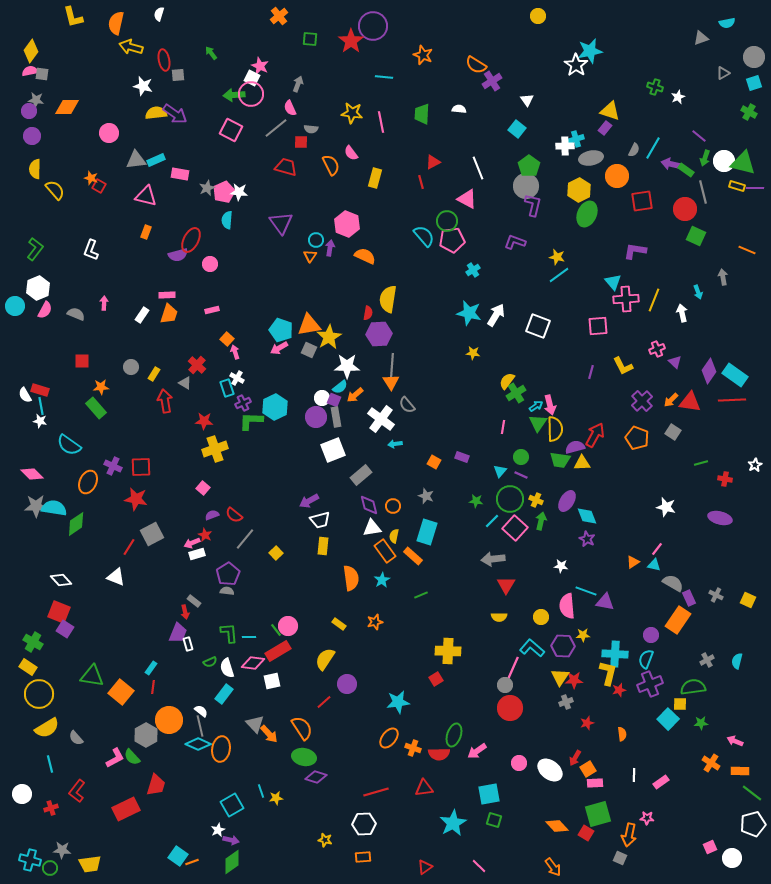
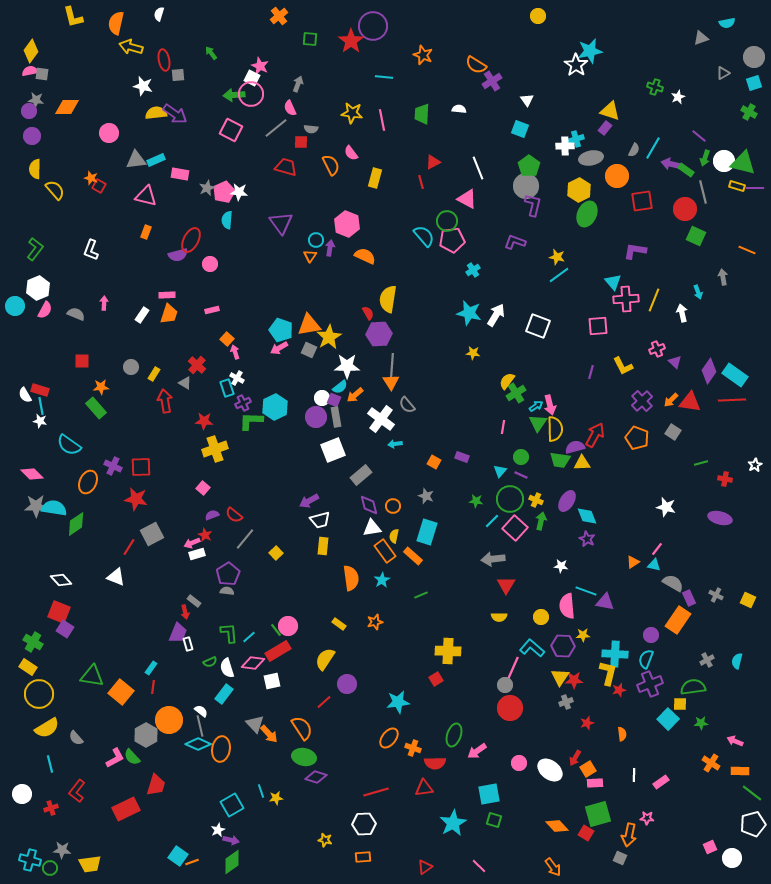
pink line at (381, 122): moved 1 px right, 2 px up
cyan square at (517, 129): moved 3 px right; rotated 18 degrees counterclockwise
red semicircle at (368, 313): rotated 40 degrees counterclockwise
cyan line at (249, 637): rotated 40 degrees counterclockwise
red semicircle at (439, 754): moved 4 px left, 9 px down
